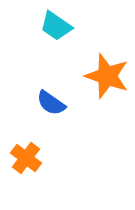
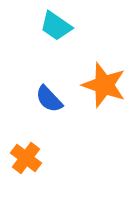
orange star: moved 3 px left, 9 px down
blue semicircle: moved 2 px left, 4 px up; rotated 12 degrees clockwise
